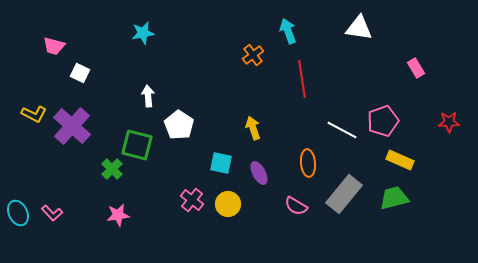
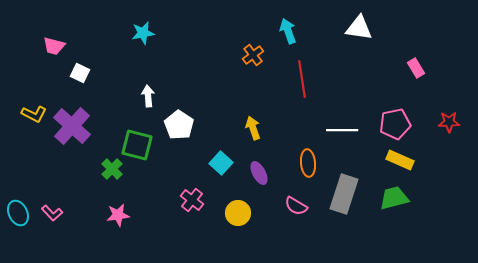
pink pentagon: moved 12 px right, 3 px down; rotated 8 degrees clockwise
white line: rotated 28 degrees counterclockwise
cyan square: rotated 30 degrees clockwise
gray rectangle: rotated 21 degrees counterclockwise
yellow circle: moved 10 px right, 9 px down
